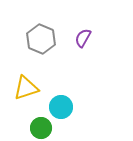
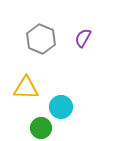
yellow triangle: rotated 20 degrees clockwise
